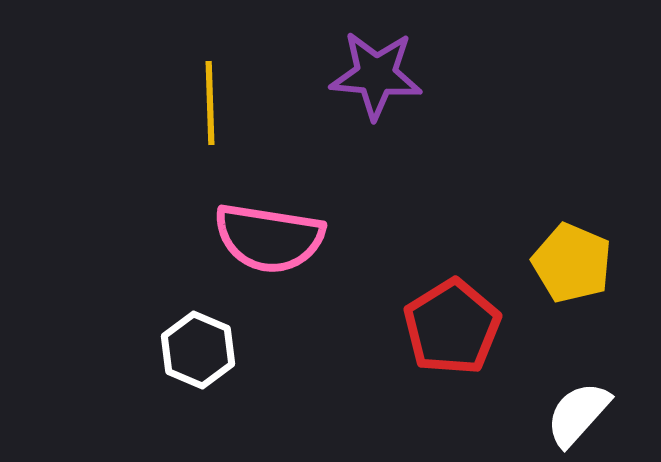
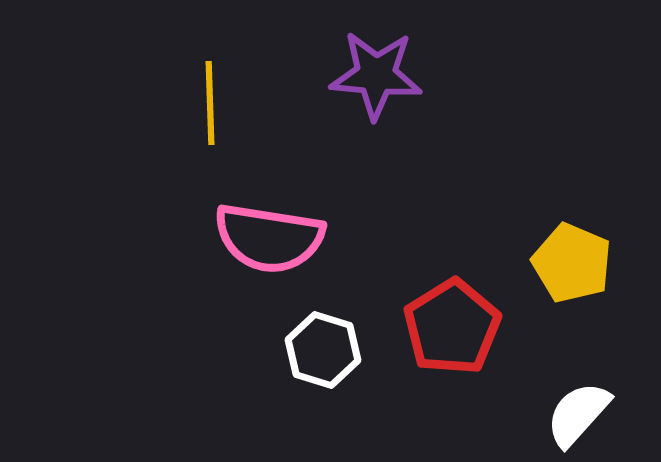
white hexagon: moved 125 px right; rotated 6 degrees counterclockwise
